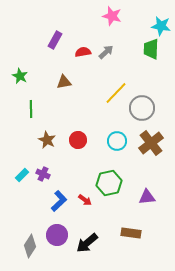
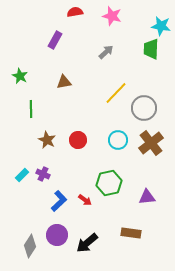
red semicircle: moved 8 px left, 40 px up
gray circle: moved 2 px right
cyan circle: moved 1 px right, 1 px up
